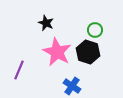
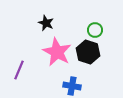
blue cross: rotated 24 degrees counterclockwise
